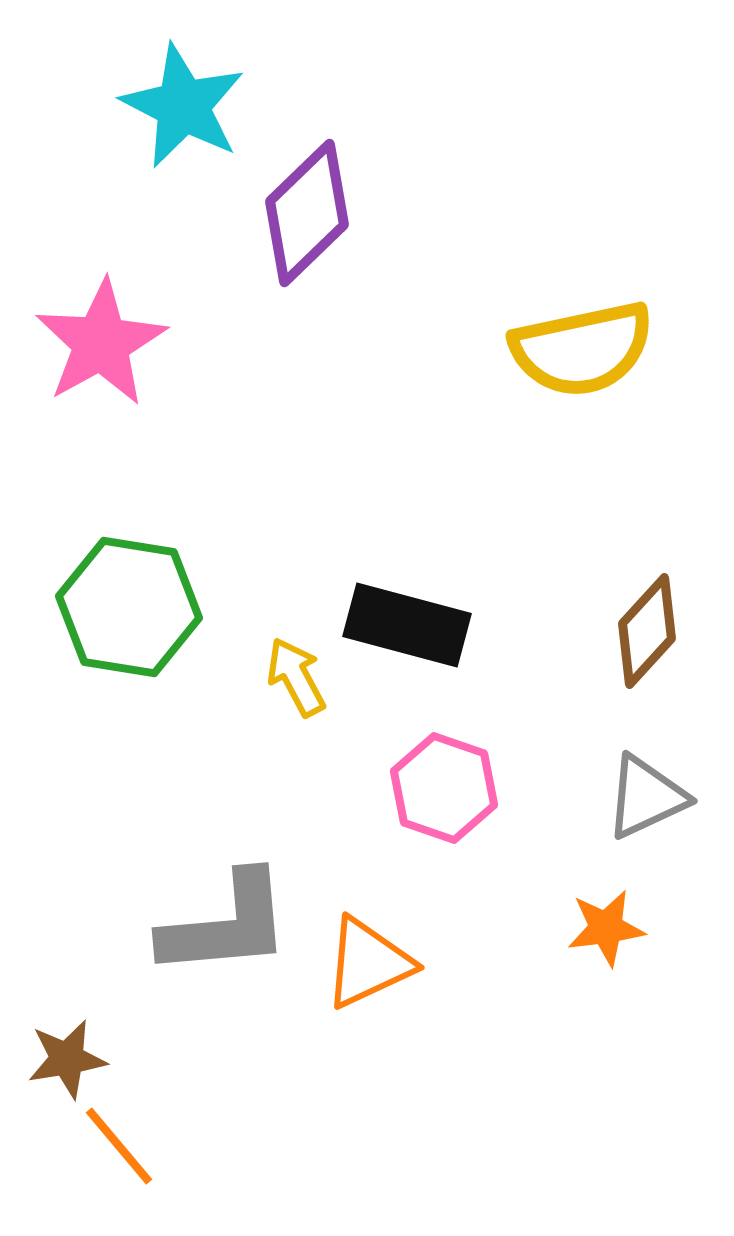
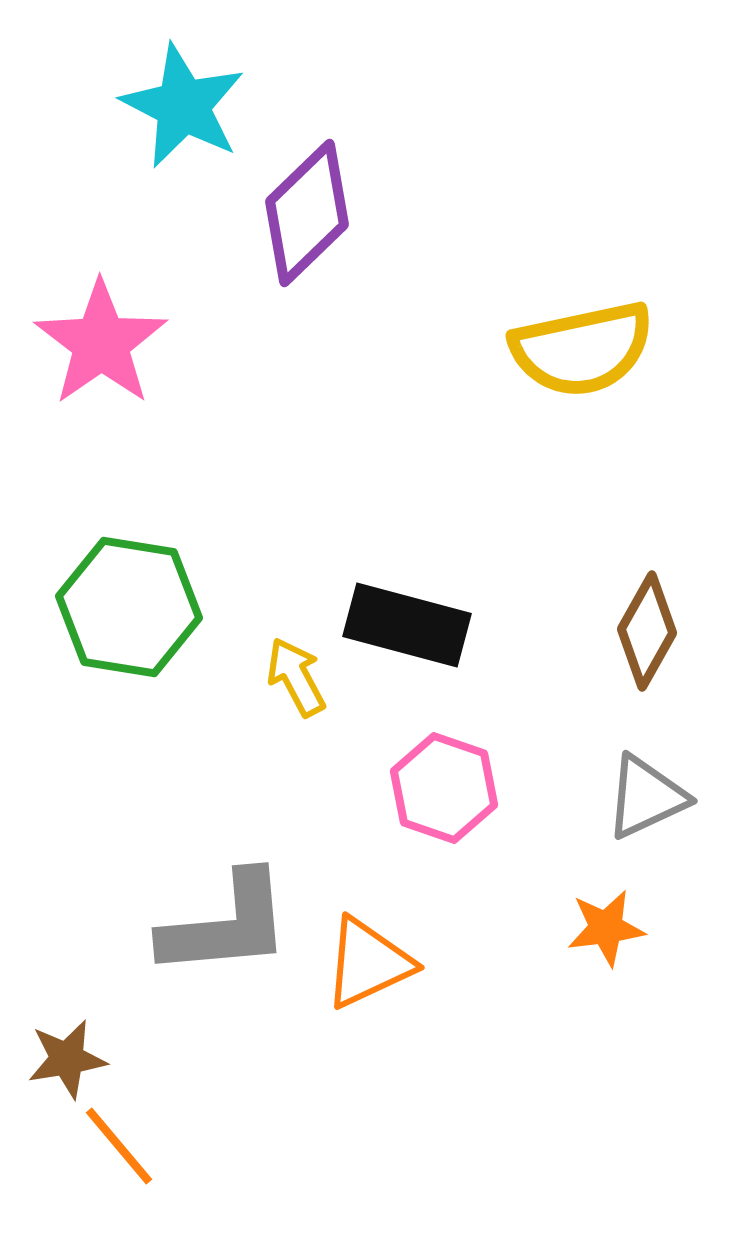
pink star: rotated 6 degrees counterclockwise
brown diamond: rotated 13 degrees counterclockwise
